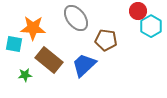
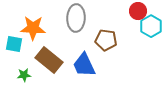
gray ellipse: rotated 40 degrees clockwise
blue trapezoid: rotated 72 degrees counterclockwise
green star: moved 1 px left
